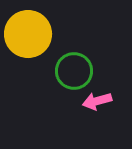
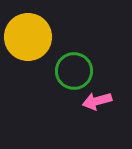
yellow circle: moved 3 px down
